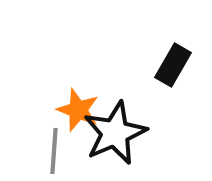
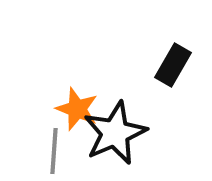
orange star: moved 1 px left, 1 px up
